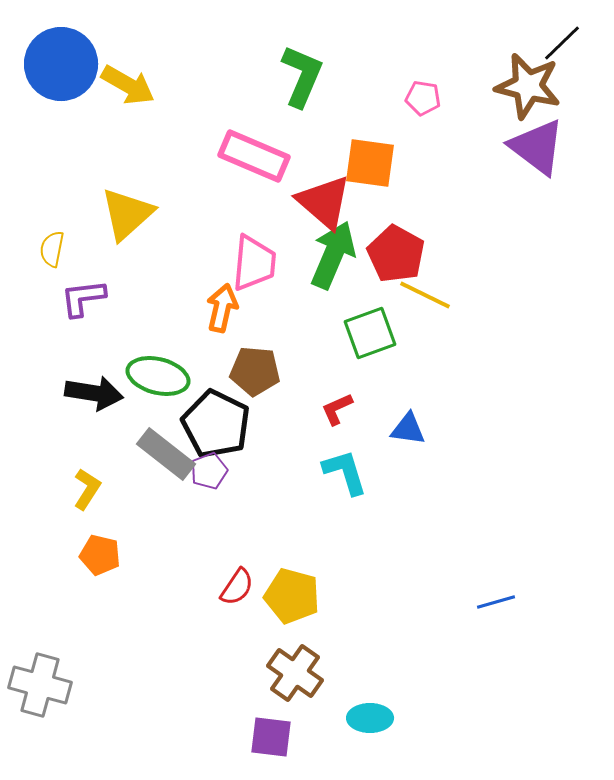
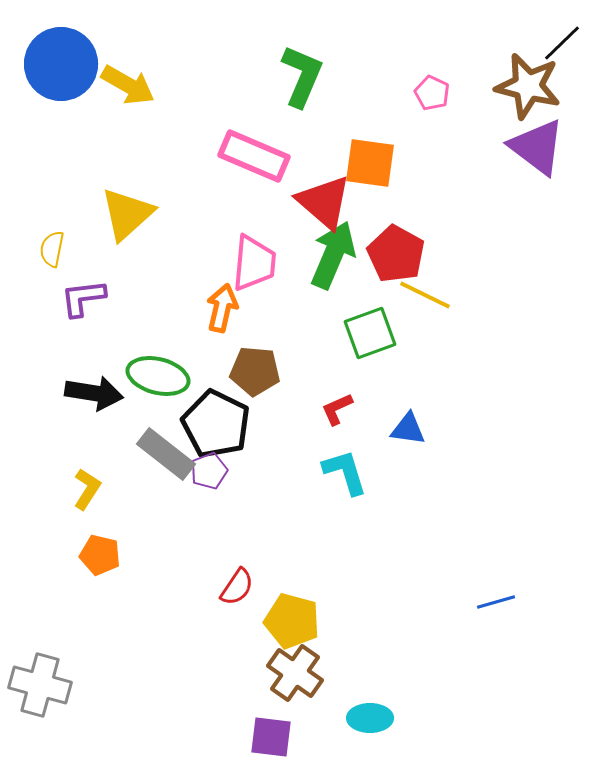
pink pentagon: moved 9 px right, 5 px up; rotated 16 degrees clockwise
yellow pentagon: moved 25 px down
